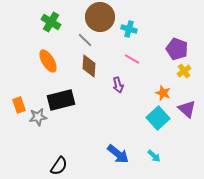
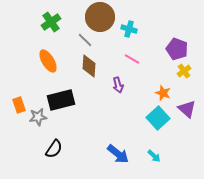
green cross: rotated 24 degrees clockwise
black semicircle: moved 5 px left, 17 px up
